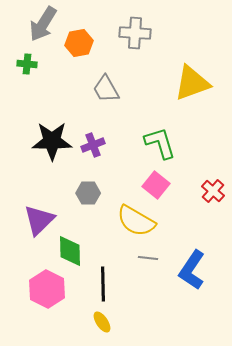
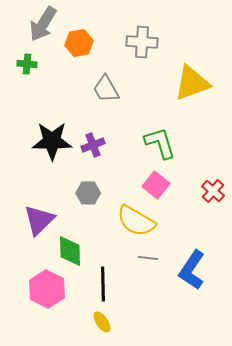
gray cross: moved 7 px right, 9 px down
